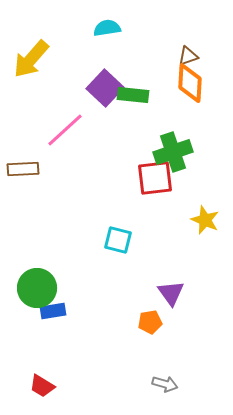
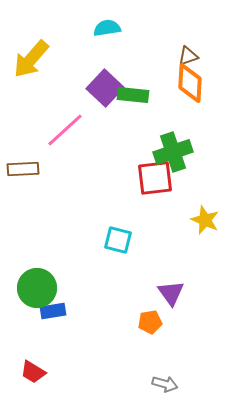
red trapezoid: moved 9 px left, 14 px up
